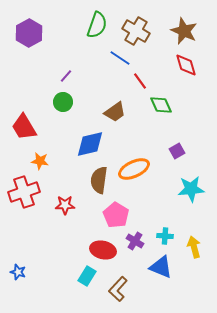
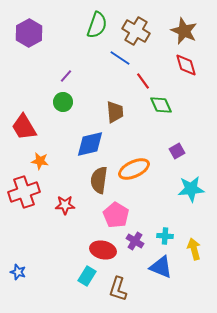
red line: moved 3 px right
brown trapezoid: rotated 60 degrees counterclockwise
yellow arrow: moved 2 px down
brown L-shape: rotated 25 degrees counterclockwise
